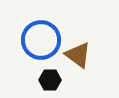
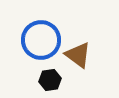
black hexagon: rotated 10 degrees counterclockwise
